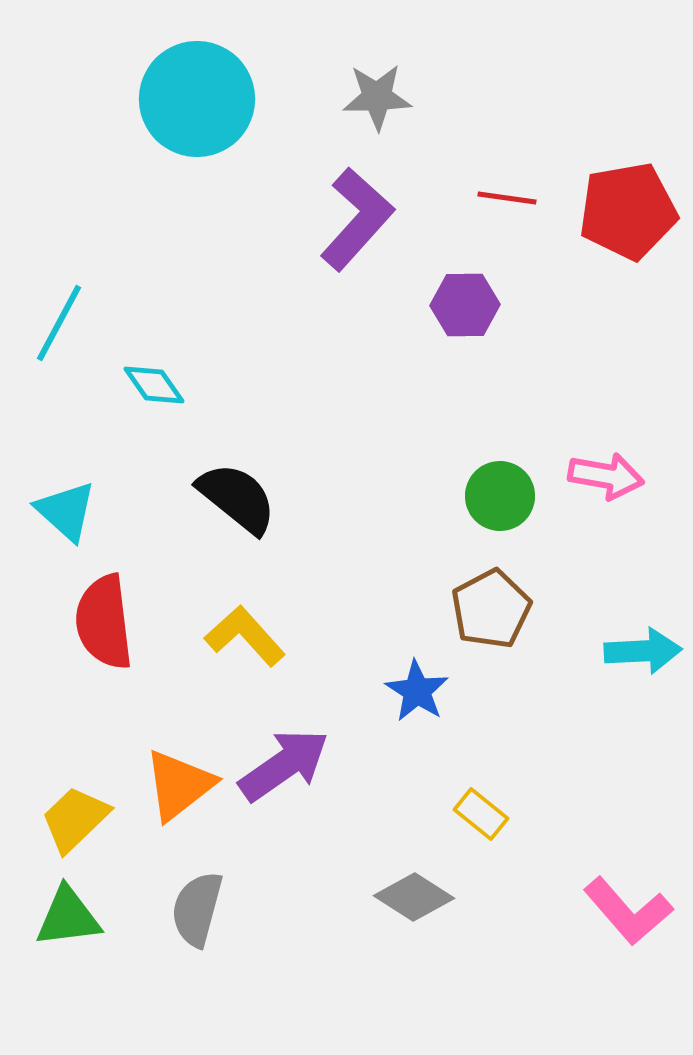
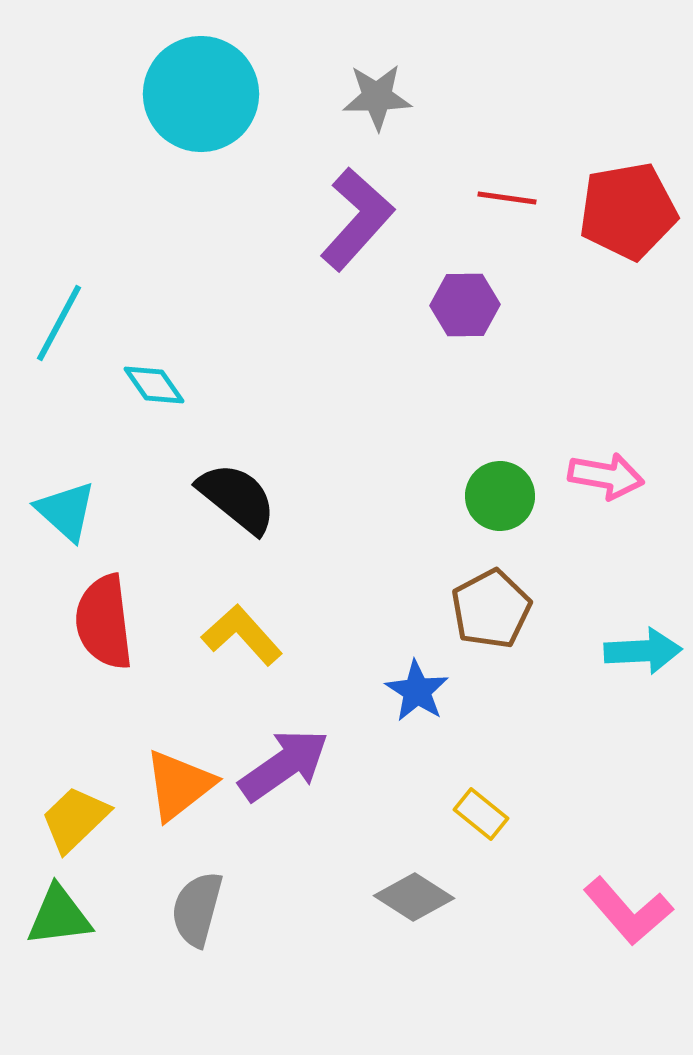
cyan circle: moved 4 px right, 5 px up
yellow L-shape: moved 3 px left, 1 px up
green triangle: moved 9 px left, 1 px up
